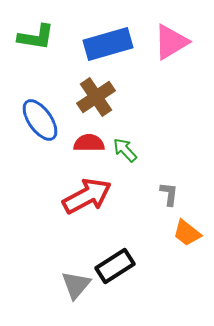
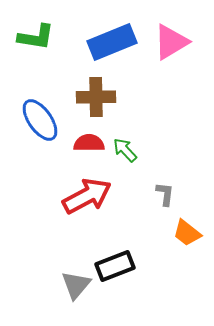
blue rectangle: moved 4 px right, 2 px up; rotated 6 degrees counterclockwise
brown cross: rotated 33 degrees clockwise
gray L-shape: moved 4 px left
black rectangle: rotated 12 degrees clockwise
